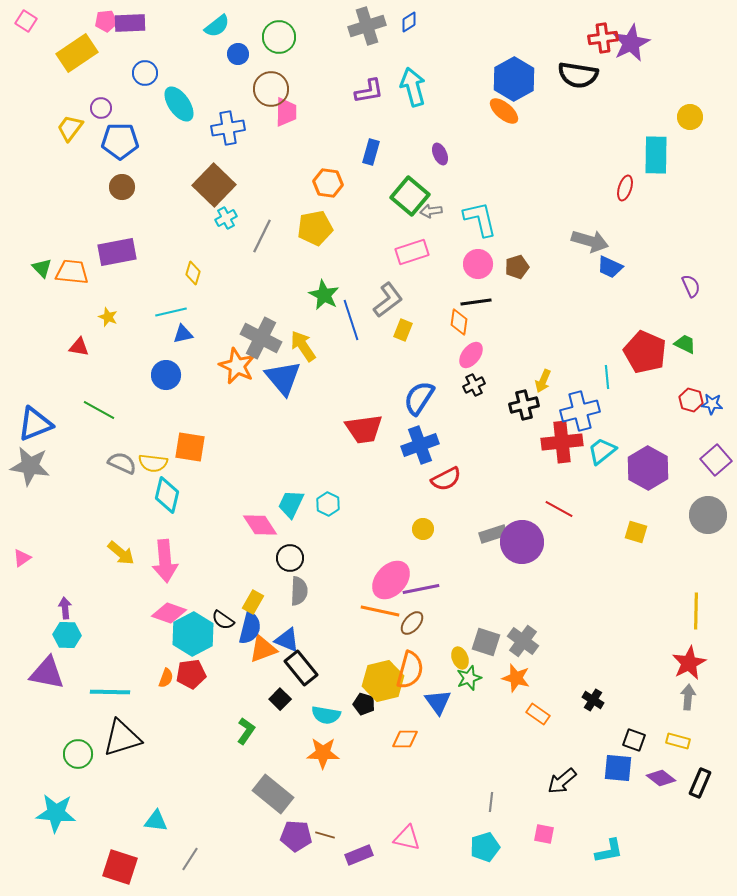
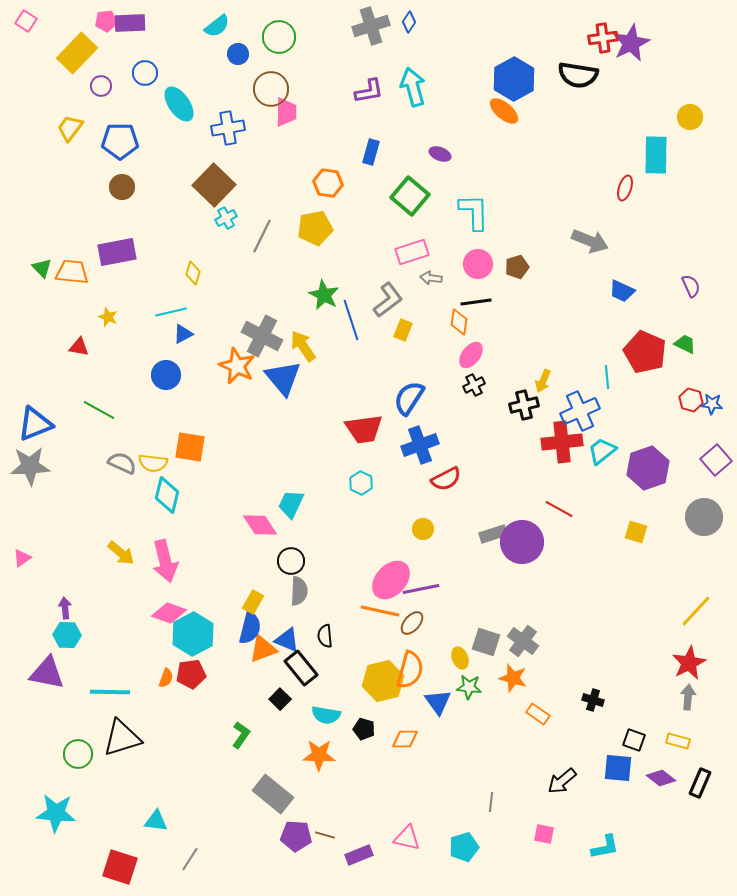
blue diamond at (409, 22): rotated 25 degrees counterclockwise
gray cross at (367, 26): moved 4 px right
yellow rectangle at (77, 53): rotated 12 degrees counterclockwise
purple circle at (101, 108): moved 22 px up
purple ellipse at (440, 154): rotated 45 degrees counterclockwise
gray arrow at (431, 211): moved 67 px down; rotated 15 degrees clockwise
cyan L-shape at (480, 219): moved 6 px left, 7 px up; rotated 12 degrees clockwise
gray arrow at (590, 241): rotated 6 degrees clockwise
blue trapezoid at (610, 267): moved 12 px right, 24 px down
blue triangle at (183, 334): rotated 15 degrees counterclockwise
gray cross at (261, 338): moved 1 px right, 2 px up
blue semicircle at (419, 398): moved 10 px left
blue cross at (580, 411): rotated 9 degrees counterclockwise
gray star at (30, 466): rotated 12 degrees counterclockwise
purple hexagon at (648, 468): rotated 12 degrees clockwise
cyan hexagon at (328, 504): moved 33 px right, 21 px up
gray circle at (708, 515): moved 4 px left, 2 px down
black circle at (290, 558): moved 1 px right, 3 px down
pink arrow at (165, 561): rotated 9 degrees counterclockwise
yellow line at (696, 611): rotated 42 degrees clockwise
black semicircle at (223, 620): moved 102 px right, 16 px down; rotated 50 degrees clockwise
green star at (469, 678): moved 9 px down; rotated 25 degrees clockwise
orange star at (516, 678): moved 3 px left
black cross at (593, 700): rotated 15 degrees counterclockwise
black pentagon at (364, 704): moved 25 px down
green L-shape at (246, 731): moved 5 px left, 4 px down
orange star at (323, 753): moved 4 px left, 2 px down
cyan pentagon at (485, 847): moved 21 px left
cyan L-shape at (609, 851): moved 4 px left, 4 px up
